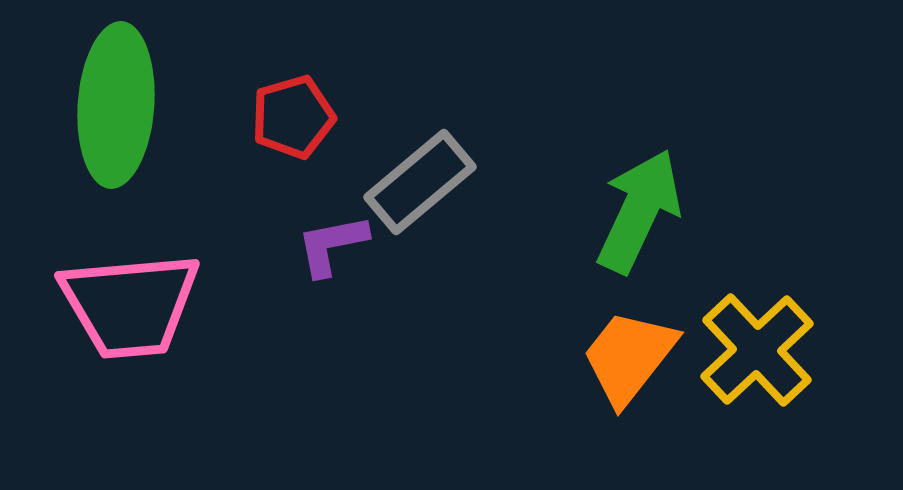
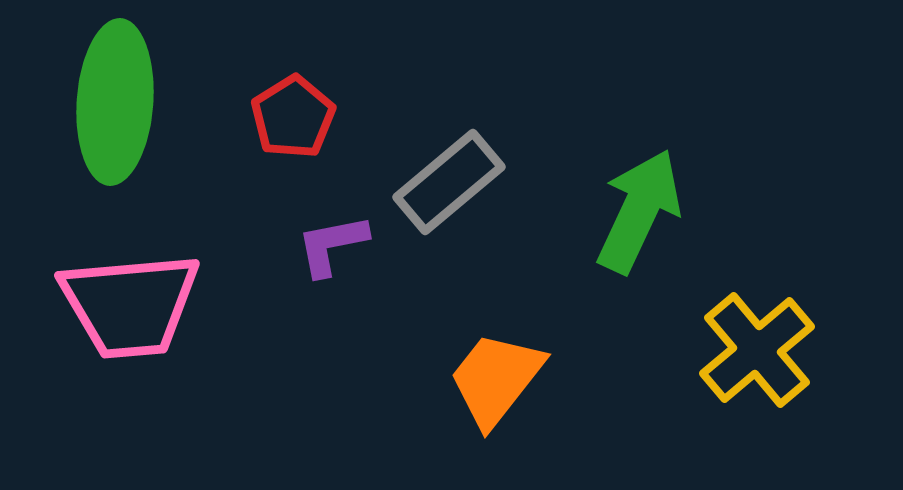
green ellipse: moved 1 px left, 3 px up
red pentagon: rotated 16 degrees counterclockwise
gray rectangle: moved 29 px right
yellow cross: rotated 3 degrees clockwise
orange trapezoid: moved 133 px left, 22 px down
